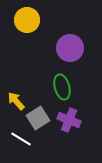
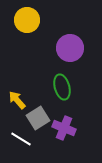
yellow arrow: moved 1 px right, 1 px up
purple cross: moved 5 px left, 8 px down
